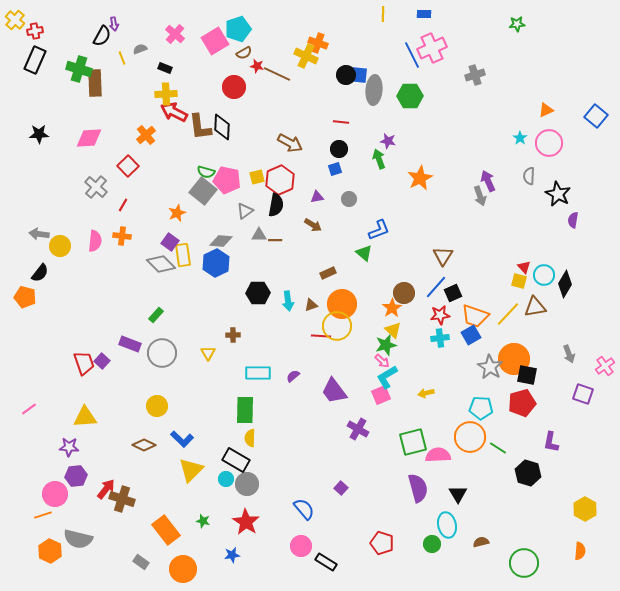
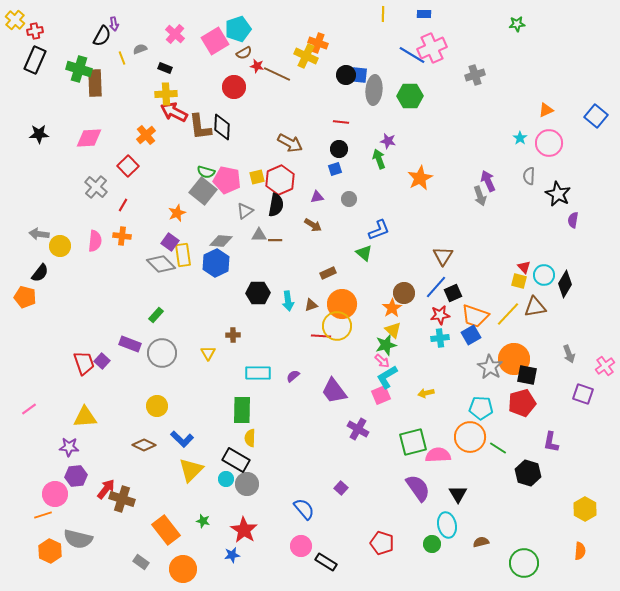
blue line at (412, 55): rotated 32 degrees counterclockwise
green rectangle at (245, 410): moved 3 px left
purple semicircle at (418, 488): rotated 20 degrees counterclockwise
red star at (246, 522): moved 2 px left, 8 px down
